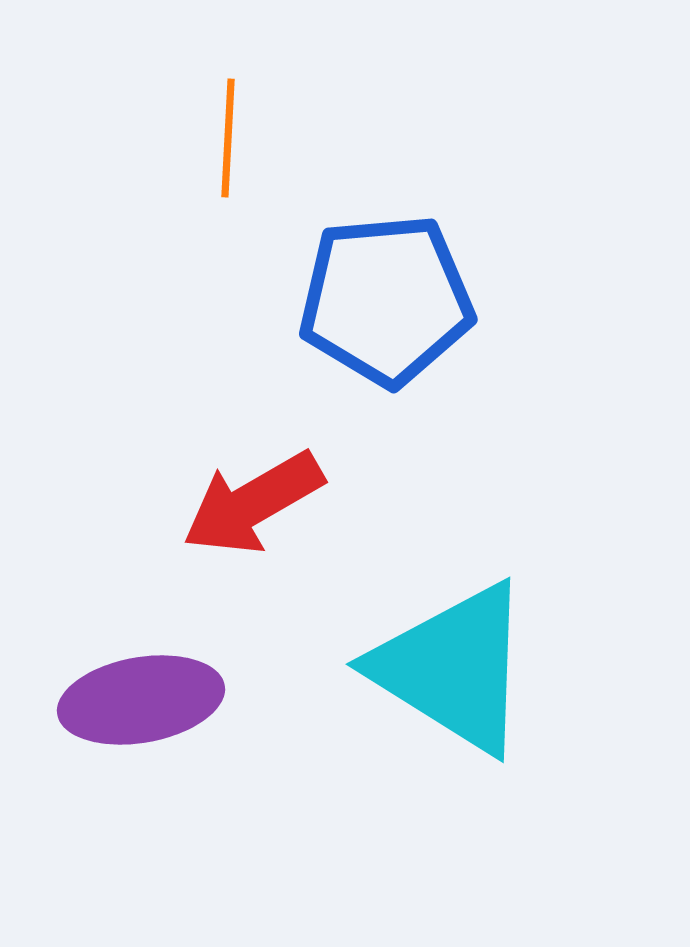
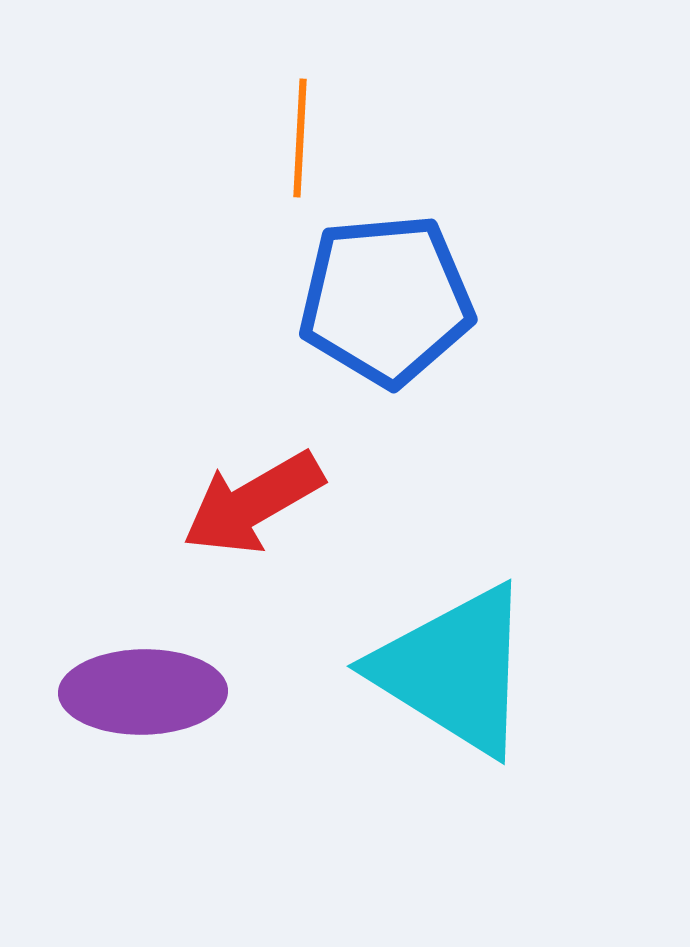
orange line: moved 72 px right
cyan triangle: moved 1 px right, 2 px down
purple ellipse: moved 2 px right, 8 px up; rotated 9 degrees clockwise
